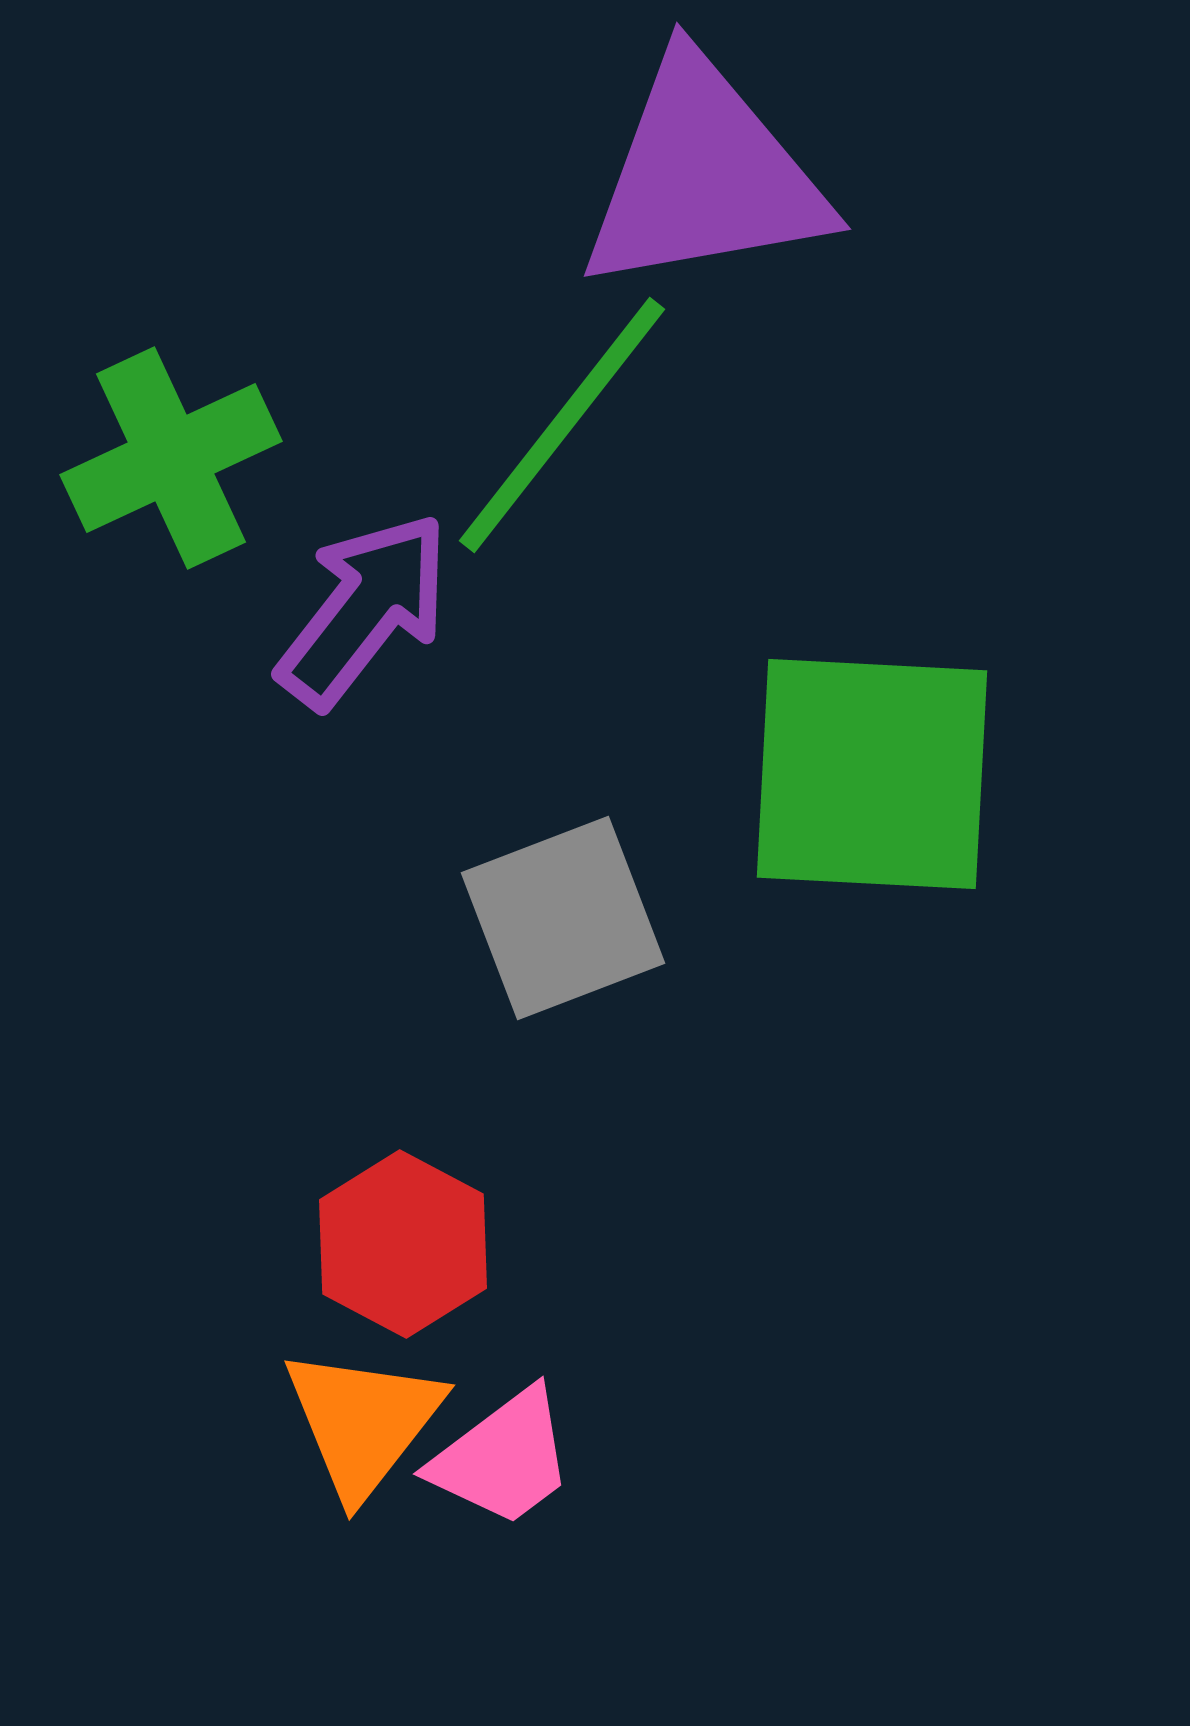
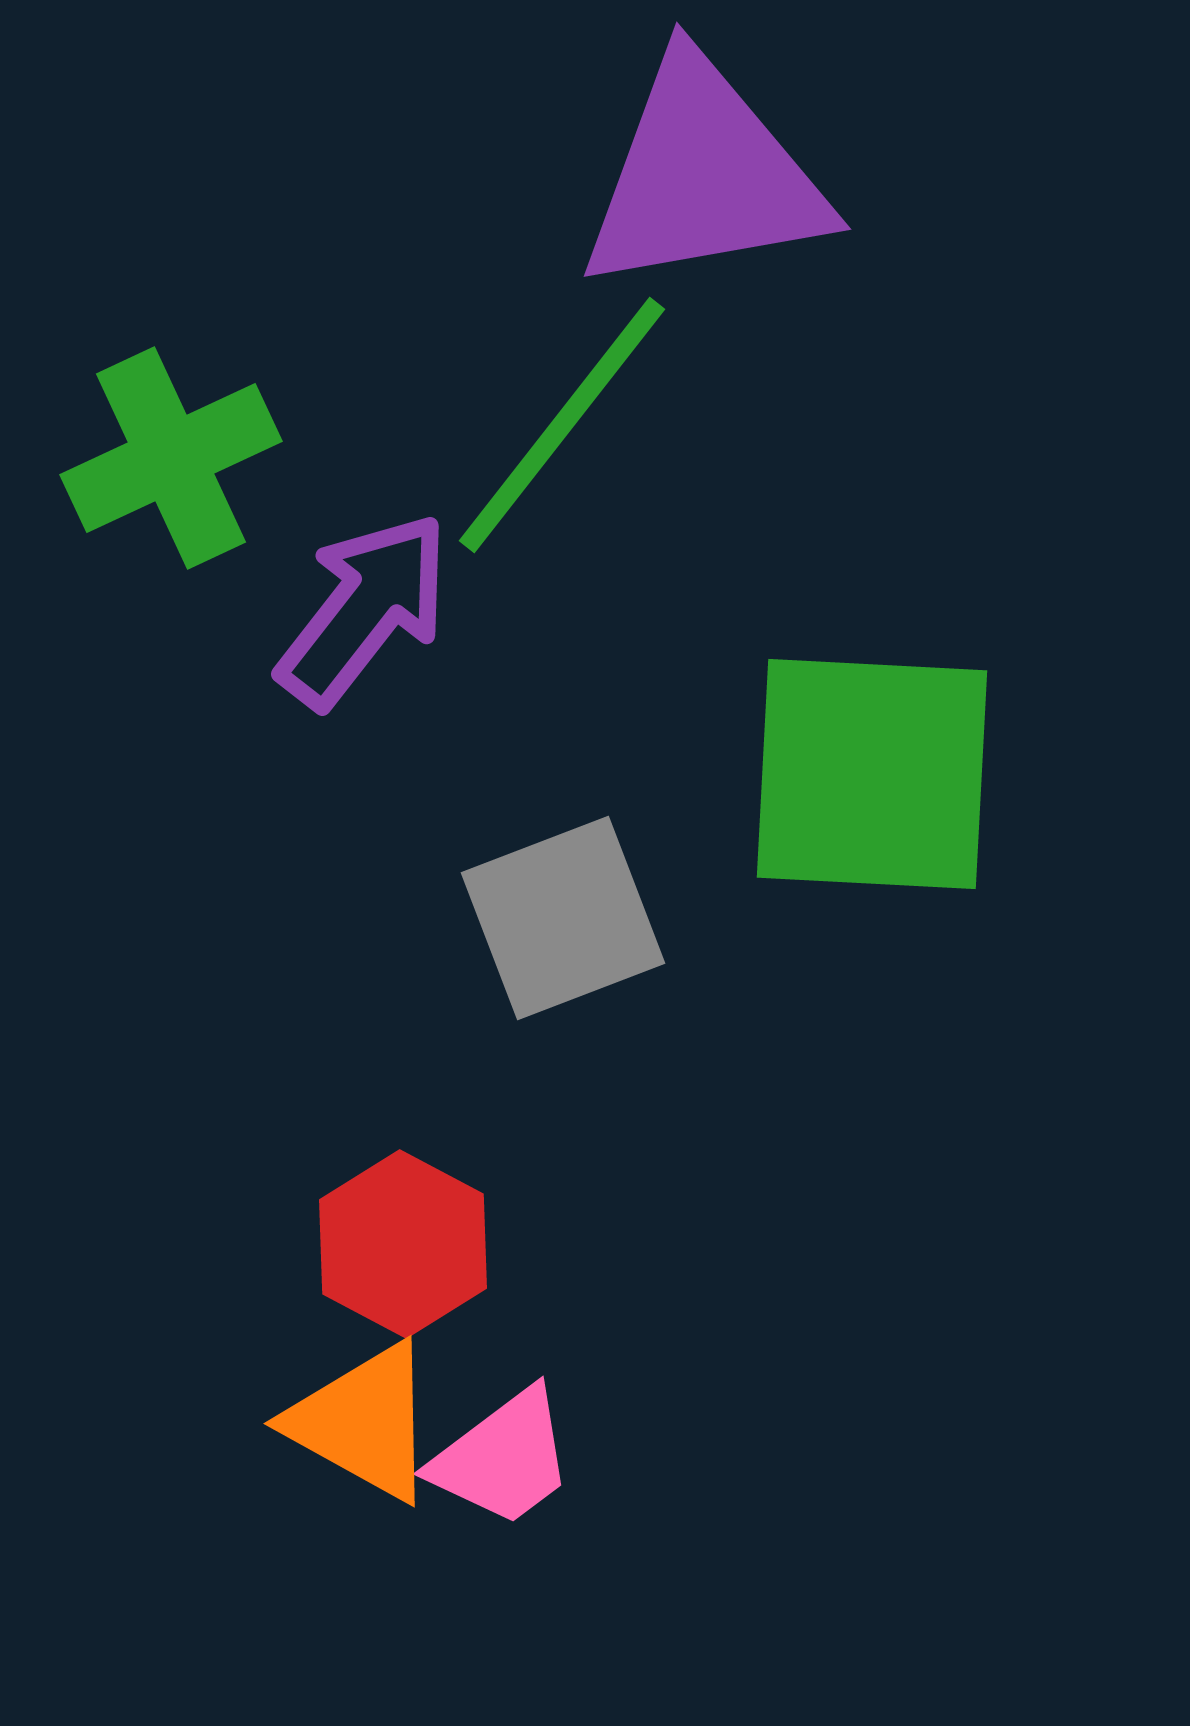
orange triangle: rotated 39 degrees counterclockwise
